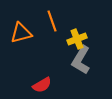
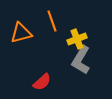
red semicircle: moved 3 px up; rotated 12 degrees counterclockwise
